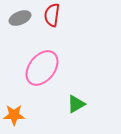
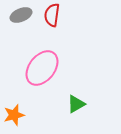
gray ellipse: moved 1 px right, 3 px up
orange star: rotated 15 degrees counterclockwise
